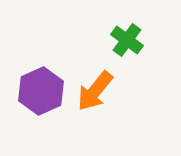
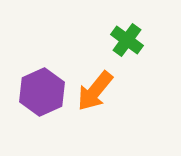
purple hexagon: moved 1 px right, 1 px down
